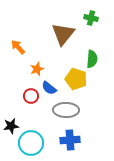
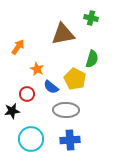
brown triangle: rotated 40 degrees clockwise
orange arrow: rotated 77 degrees clockwise
green semicircle: rotated 12 degrees clockwise
orange star: rotated 24 degrees counterclockwise
yellow pentagon: moved 1 px left; rotated 10 degrees clockwise
blue semicircle: moved 2 px right, 1 px up
red circle: moved 4 px left, 2 px up
black star: moved 1 px right, 15 px up
cyan circle: moved 4 px up
